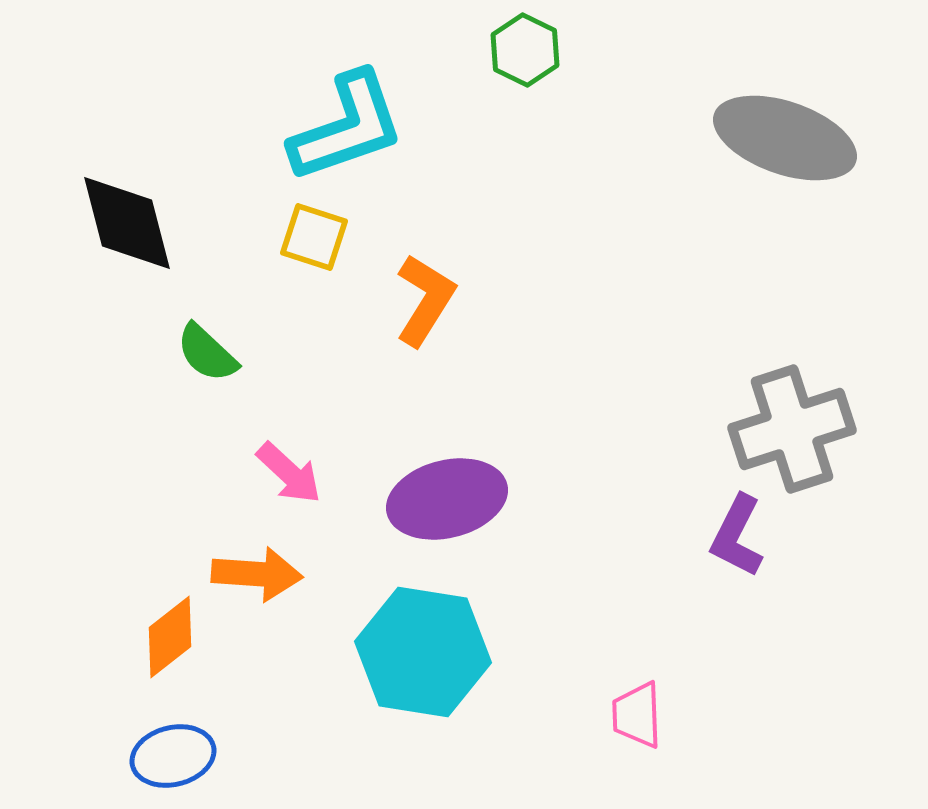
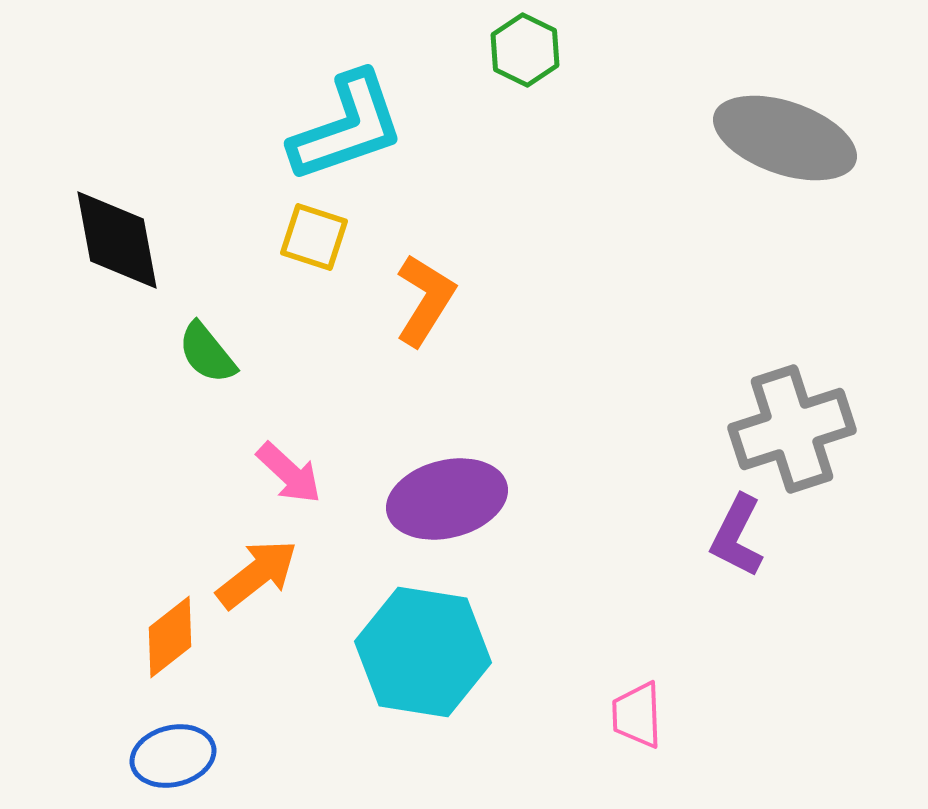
black diamond: moved 10 px left, 17 px down; rotated 4 degrees clockwise
green semicircle: rotated 8 degrees clockwise
orange arrow: rotated 42 degrees counterclockwise
